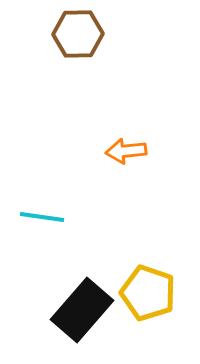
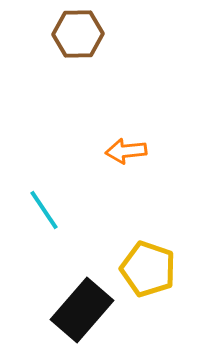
cyan line: moved 2 px right, 7 px up; rotated 48 degrees clockwise
yellow pentagon: moved 24 px up
